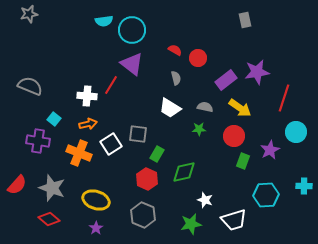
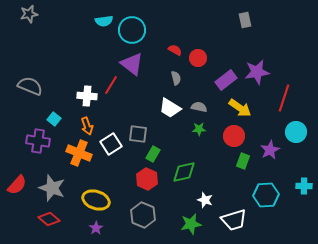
gray semicircle at (205, 107): moved 6 px left
orange arrow at (88, 124): moved 1 px left, 2 px down; rotated 84 degrees clockwise
green rectangle at (157, 154): moved 4 px left
